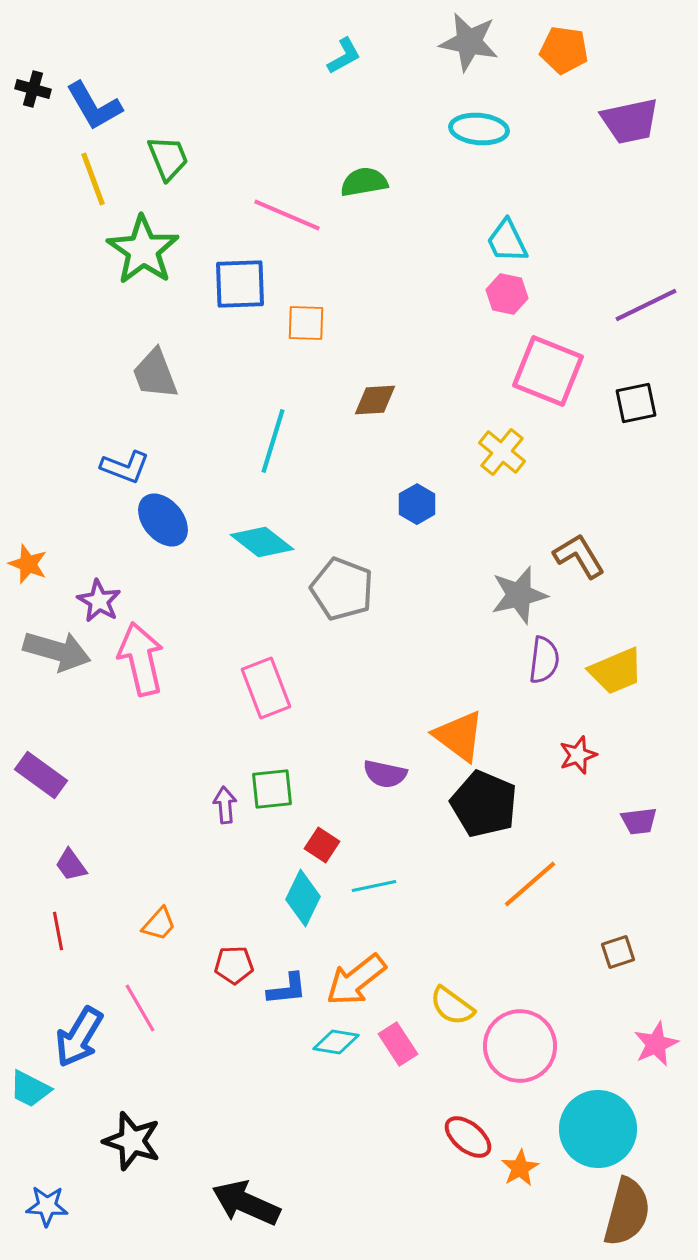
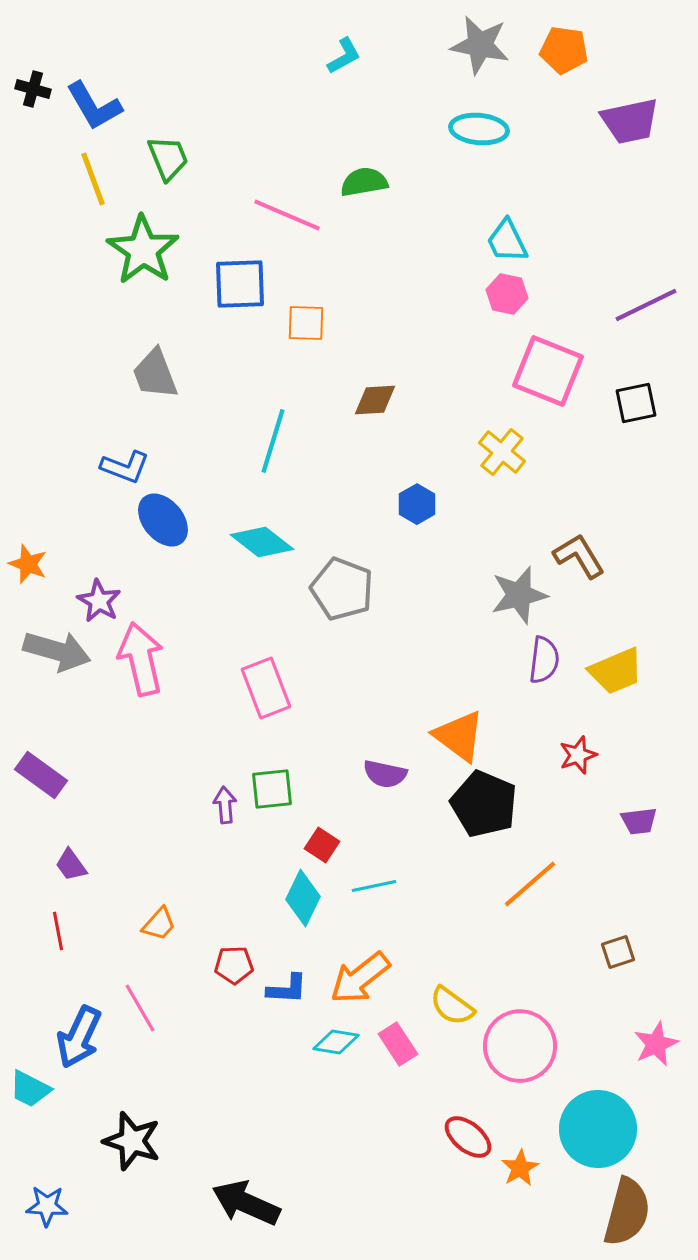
gray star at (469, 42): moved 11 px right, 3 px down
orange arrow at (356, 980): moved 4 px right, 2 px up
blue L-shape at (287, 989): rotated 9 degrees clockwise
blue arrow at (79, 1037): rotated 6 degrees counterclockwise
